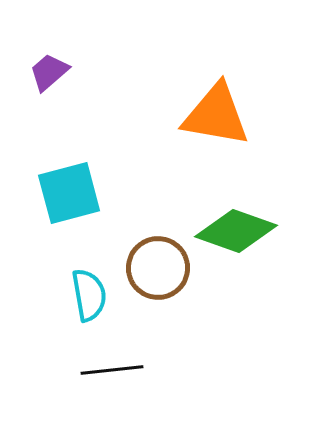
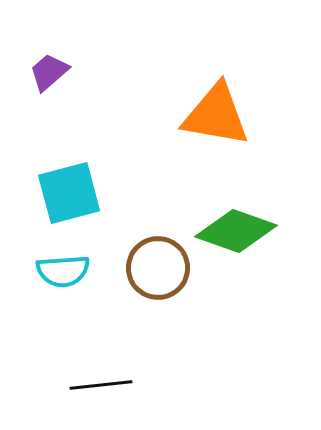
cyan semicircle: moved 26 px left, 24 px up; rotated 96 degrees clockwise
black line: moved 11 px left, 15 px down
